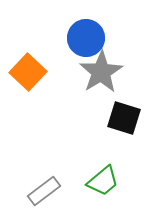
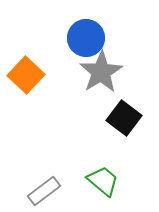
orange square: moved 2 px left, 3 px down
black square: rotated 20 degrees clockwise
green trapezoid: rotated 100 degrees counterclockwise
